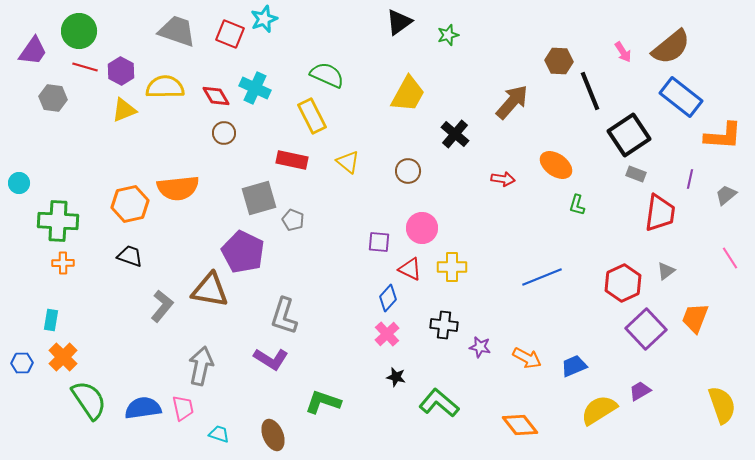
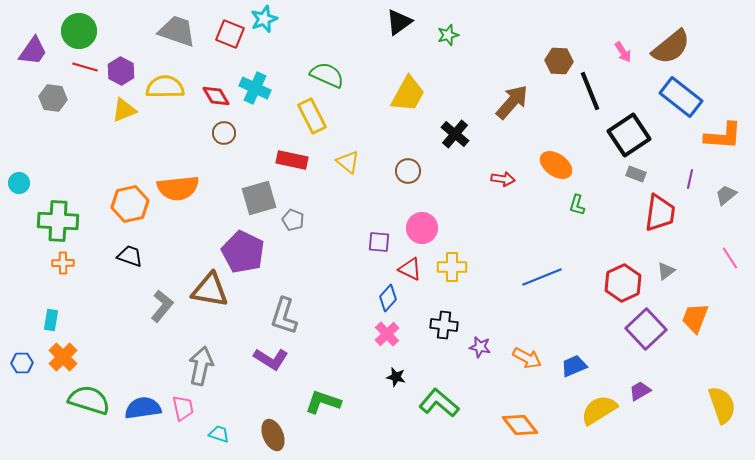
green semicircle at (89, 400): rotated 39 degrees counterclockwise
